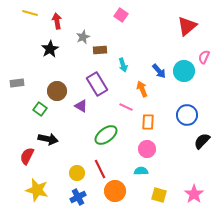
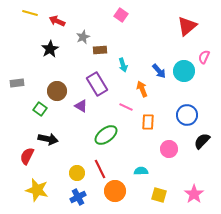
red arrow: rotated 56 degrees counterclockwise
pink circle: moved 22 px right
